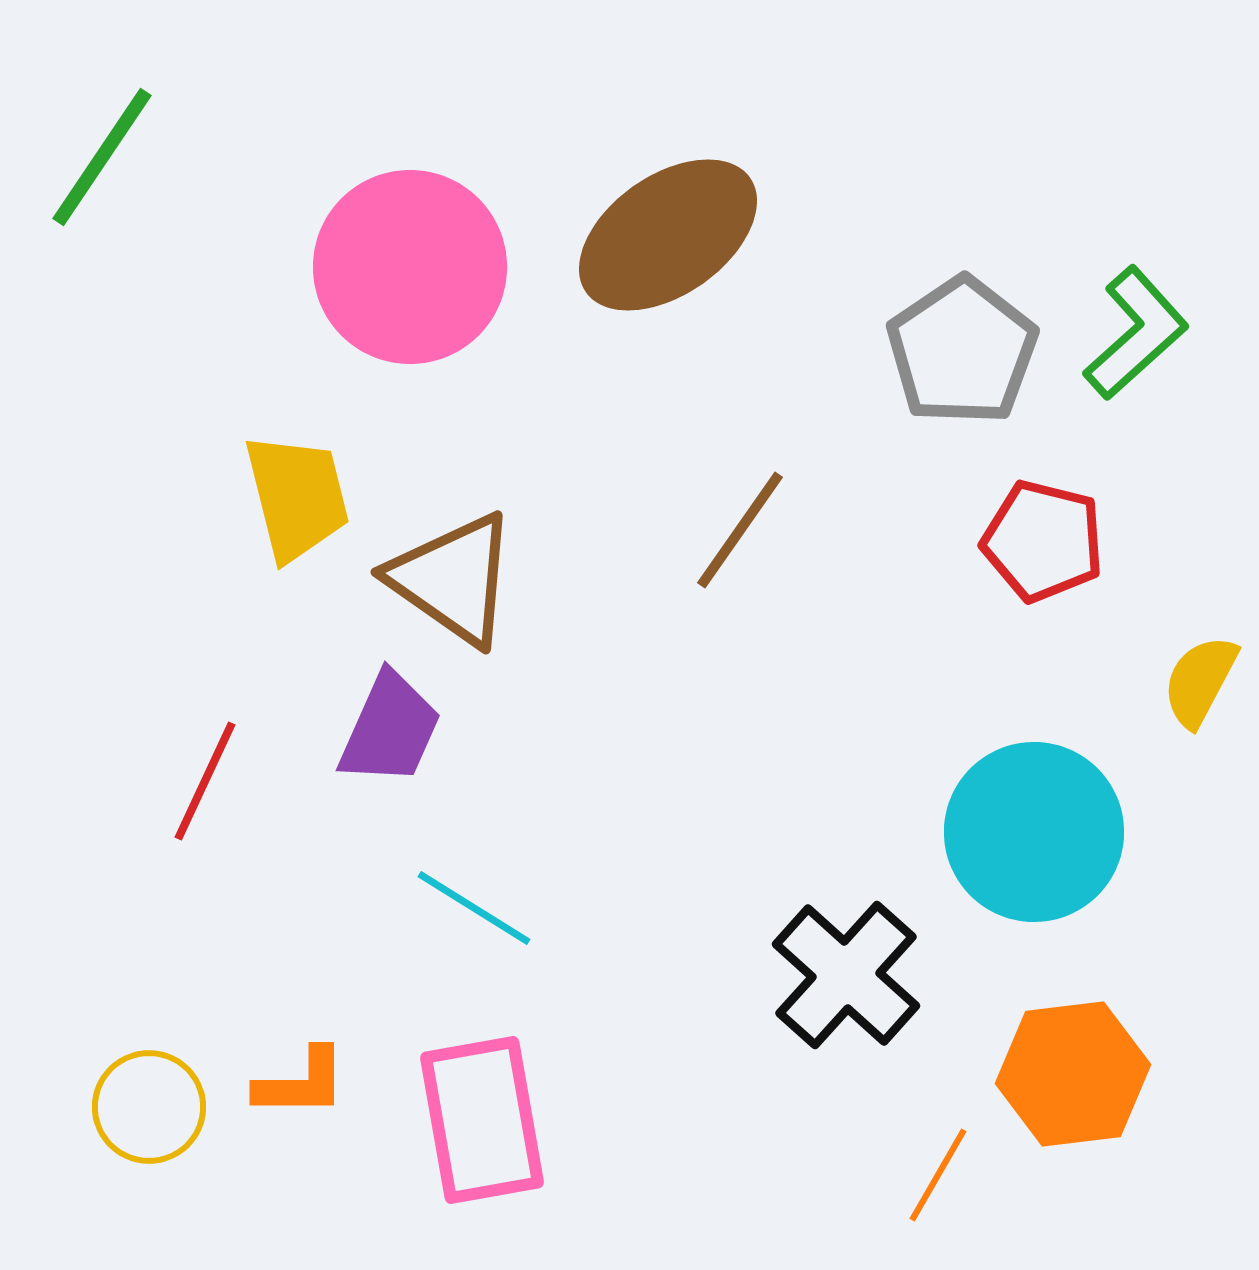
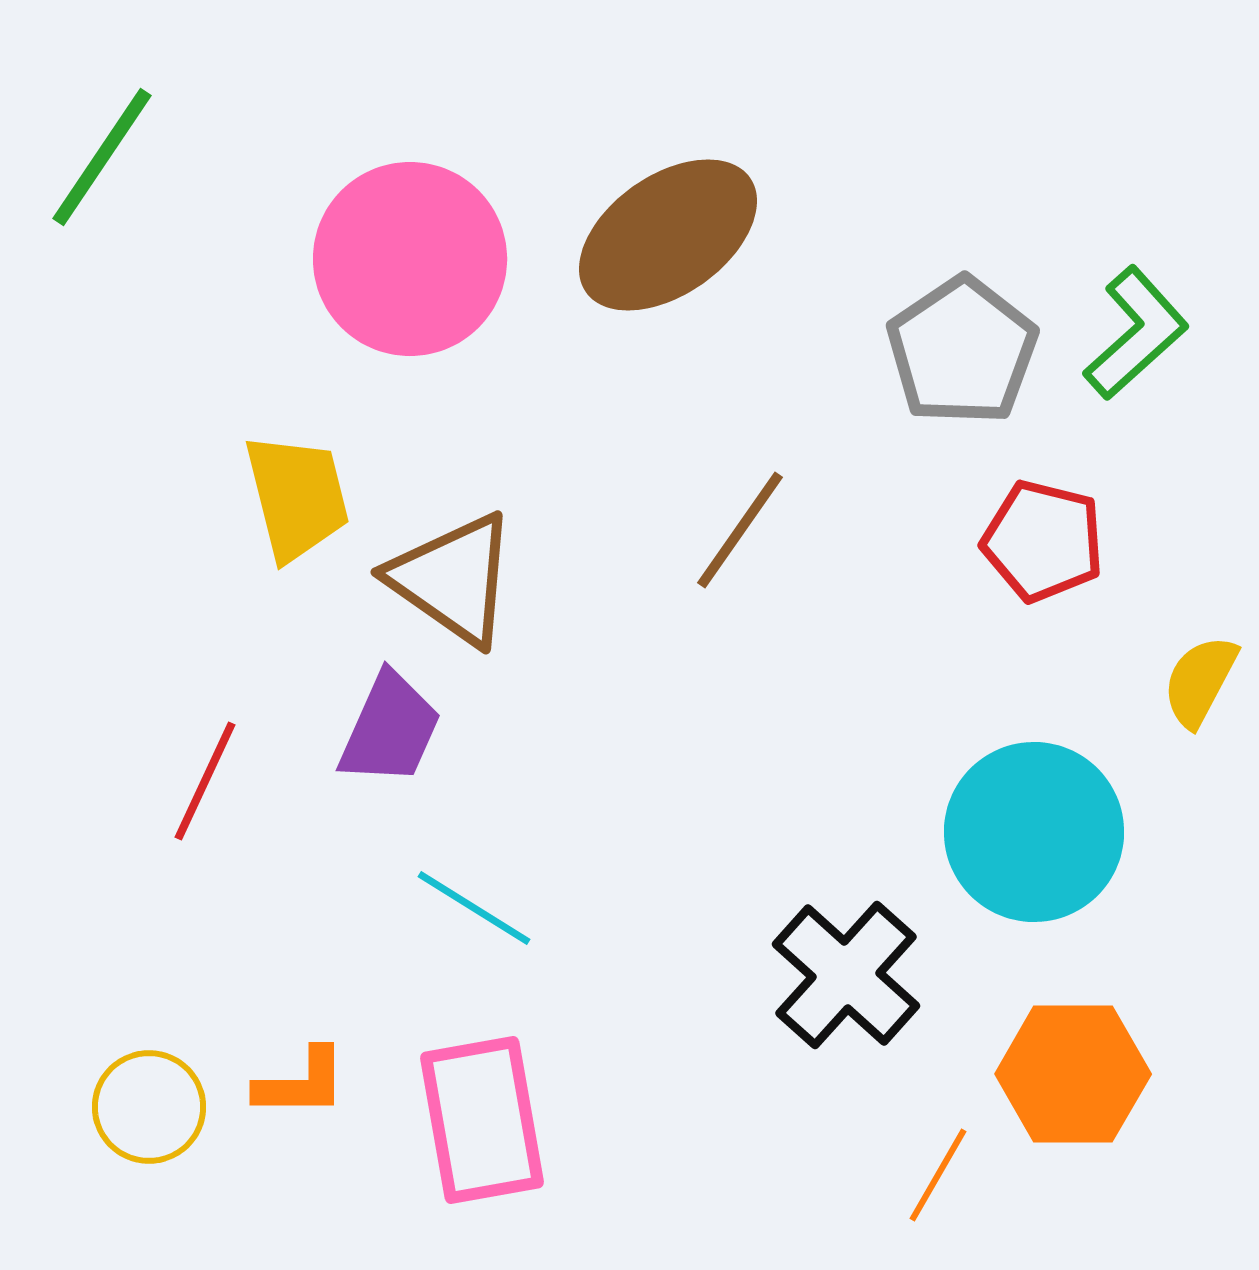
pink circle: moved 8 px up
orange hexagon: rotated 7 degrees clockwise
